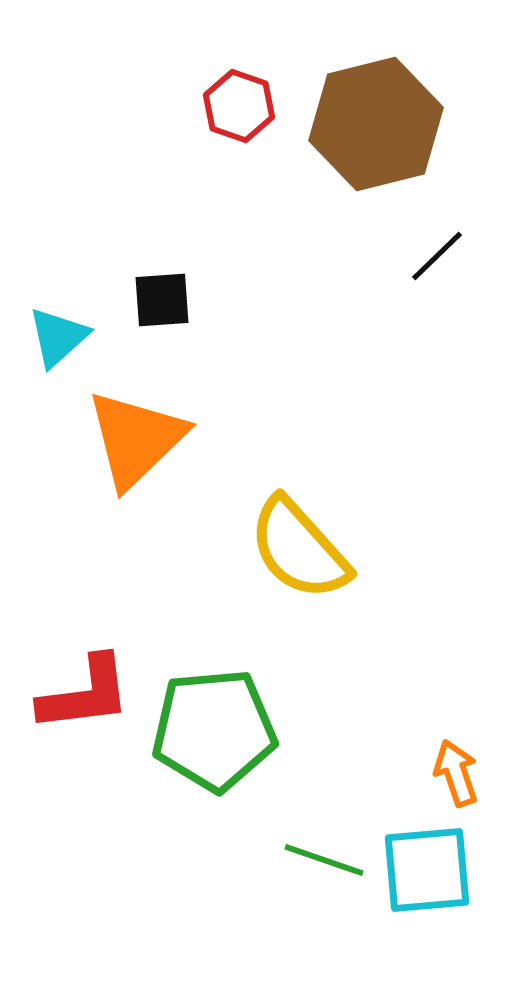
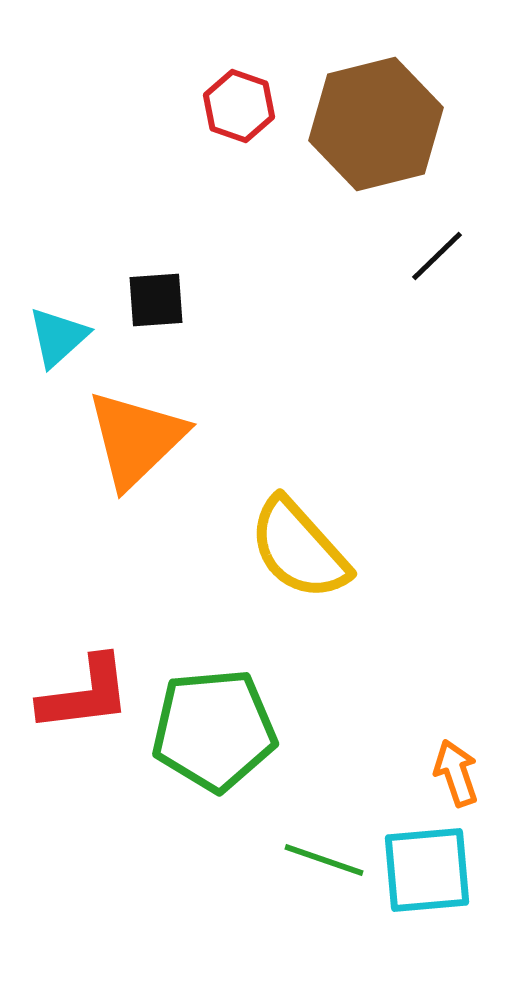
black square: moved 6 px left
